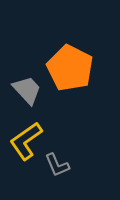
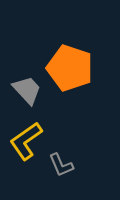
orange pentagon: rotated 9 degrees counterclockwise
gray L-shape: moved 4 px right
